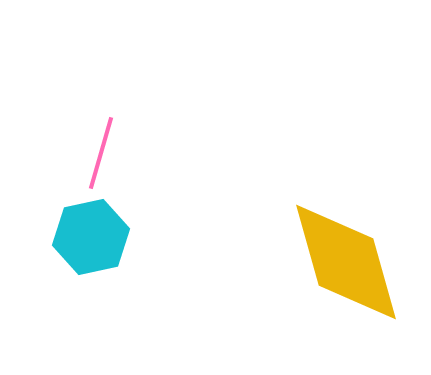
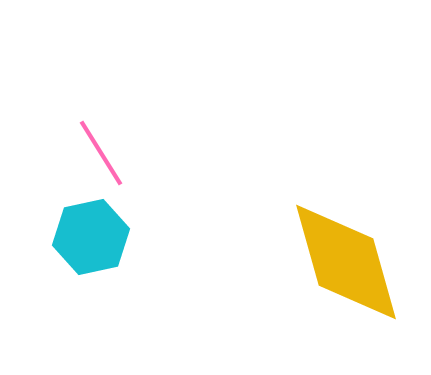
pink line: rotated 48 degrees counterclockwise
